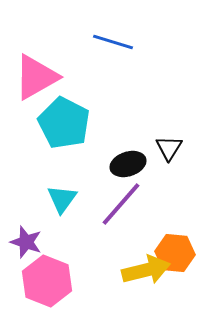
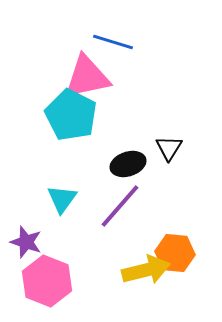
pink triangle: moved 51 px right; rotated 18 degrees clockwise
cyan pentagon: moved 7 px right, 8 px up
purple line: moved 1 px left, 2 px down
